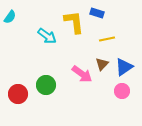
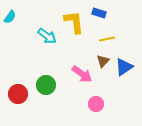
blue rectangle: moved 2 px right
brown triangle: moved 1 px right, 3 px up
pink circle: moved 26 px left, 13 px down
